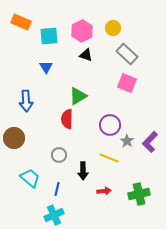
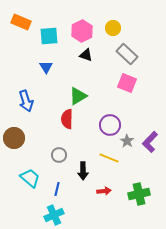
blue arrow: rotated 15 degrees counterclockwise
